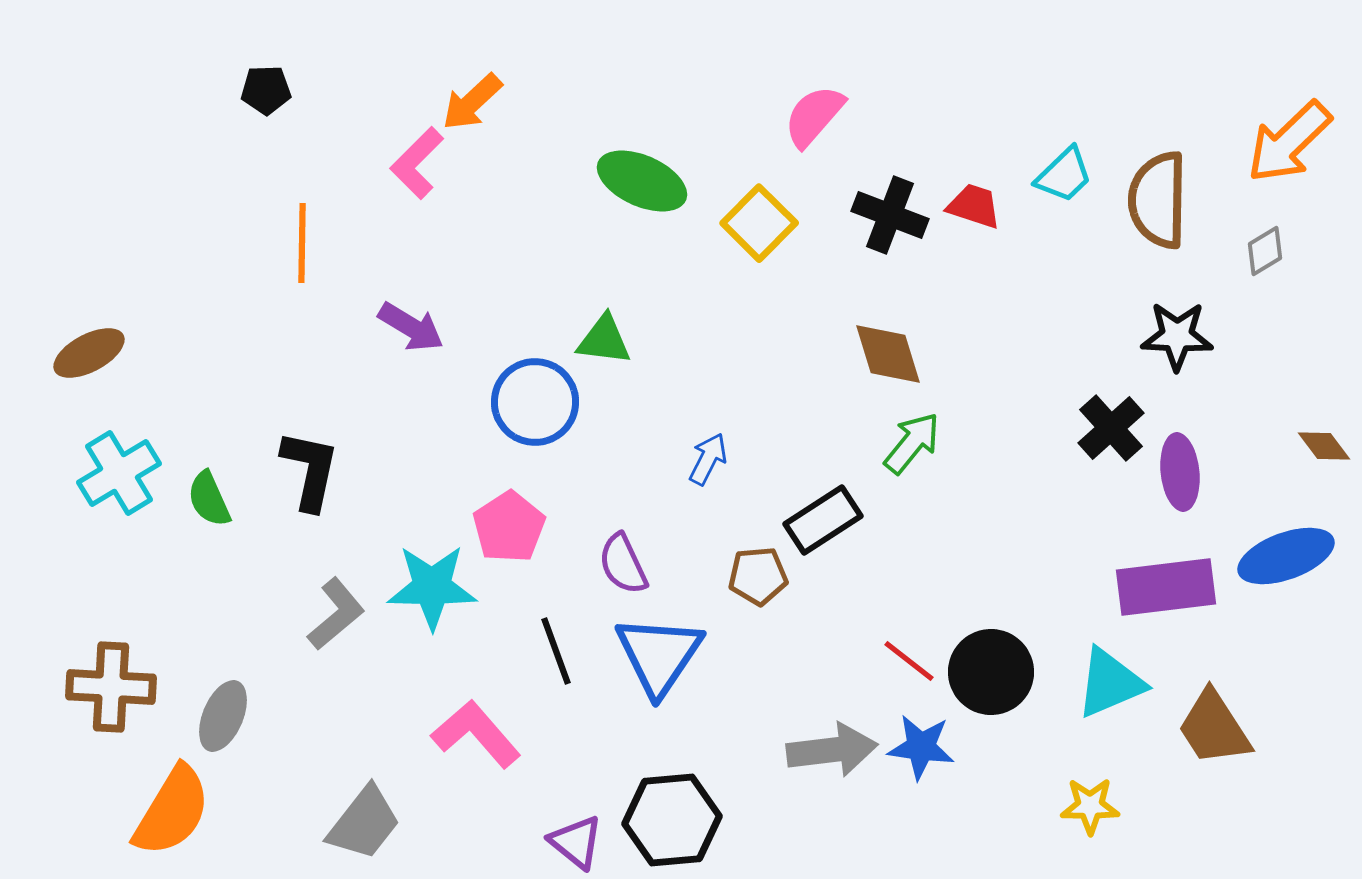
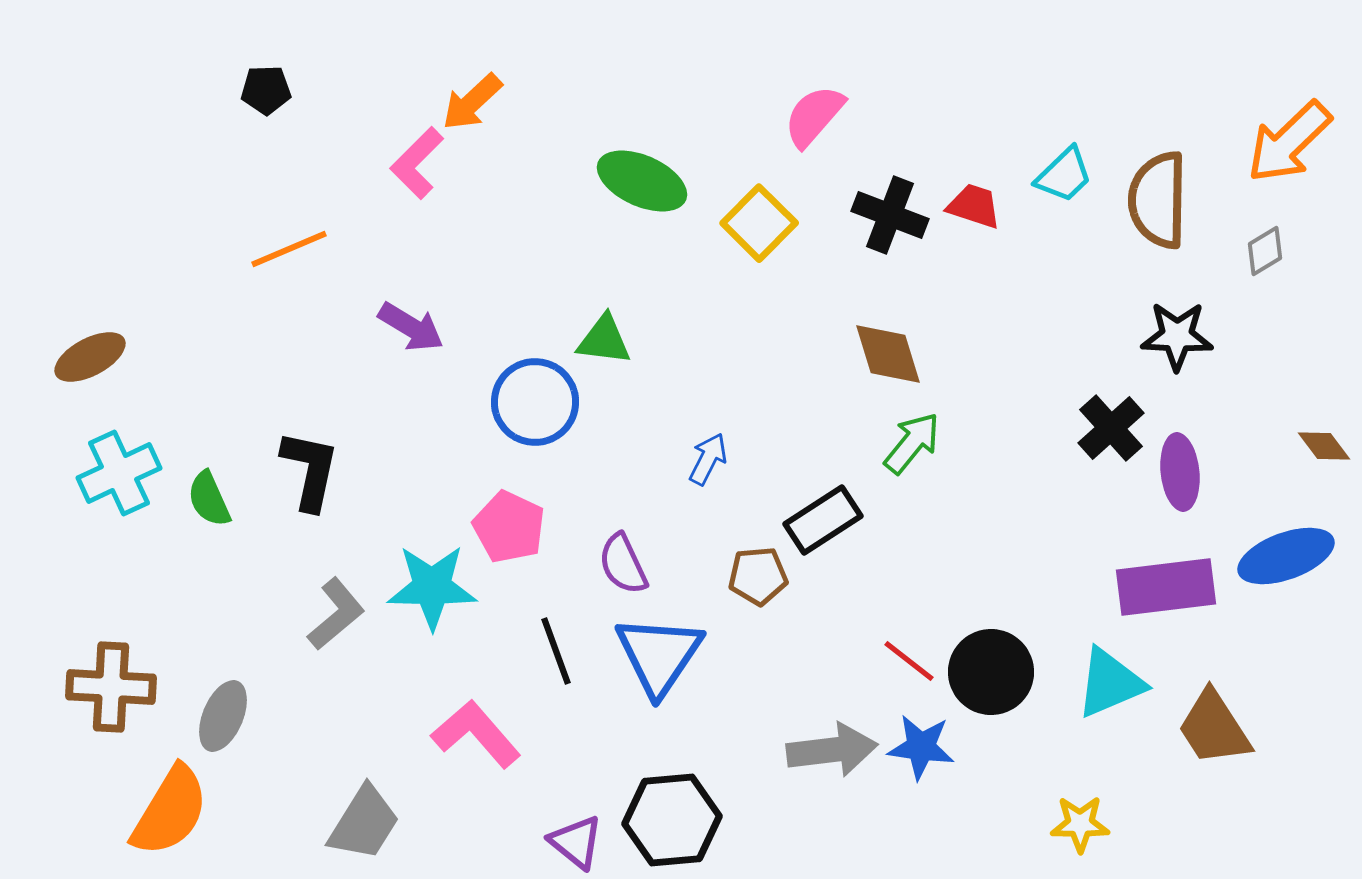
orange line at (302, 243): moved 13 px left, 6 px down; rotated 66 degrees clockwise
brown ellipse at (89, 353): moved 1 px right, 4 px down
cyan cross at (119, 473): rotated 6 degrees clockwise
pink pentagon at (509, 527): rotated 14 degrees counterclockwise
yellow star at (1090, 806): moved 10 px left, 18 px down
orange semicircle at (172, 811): moved 2 px left
gray trapezoid at (364, 823): rotated 6 degrees counterclockwise
